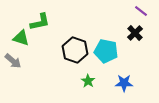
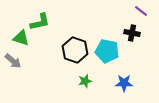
black cross: moved 3 px left; rotated 35 degrees counterclockwise
cyan pentagon: moved 1 px right
green star: moved 3 px left; rotated 24 degrees clockwise
